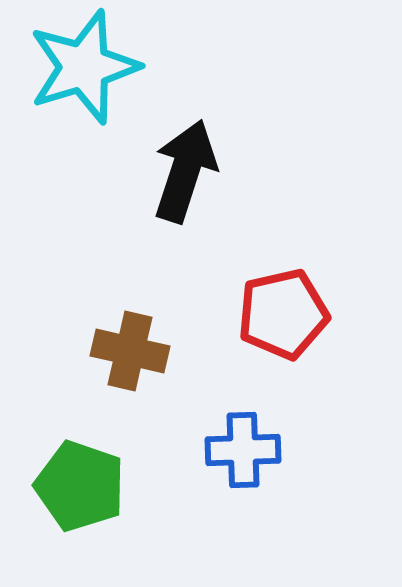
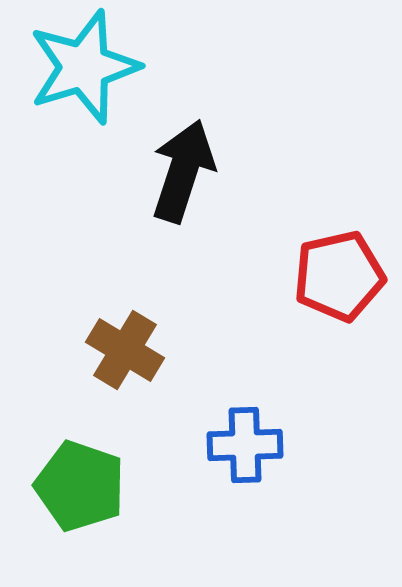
black arrow: moved 2 px left
red pentagon: moved 56 px right, 38 px up
brown cross: moved 5 px left, 1 px up; rotated 18 degrees clockwise
blue cross: moved 2 px right, 5 px up
